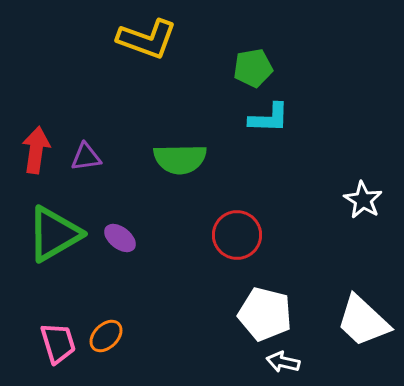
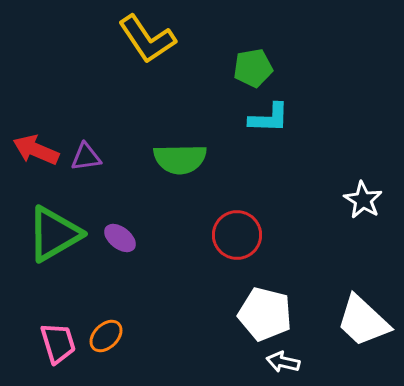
yellow L-shape: rotated 36 degrees clockwise
red arrow: rotated 75 degrees counterclockwise
